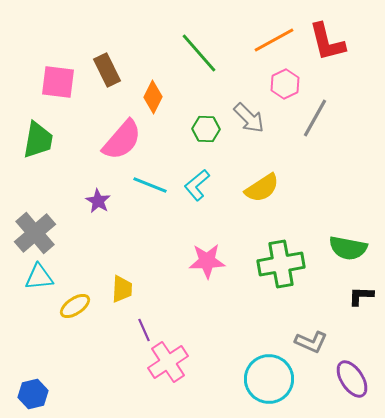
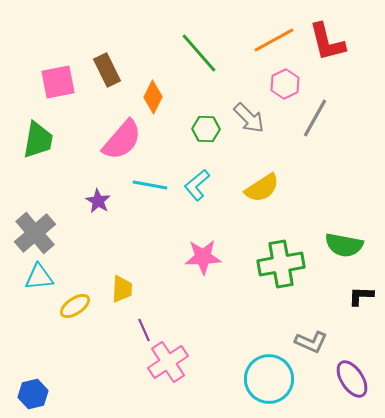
pink square: rotated 18 degrees counterclockwise
cyan line: rotated 12 degrees counterclockwise
green semicircle: moved 4 px left, 3 px up
pink star: moved 4 px left, 4 px up
